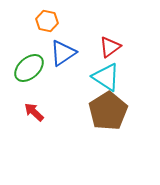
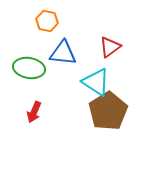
blue triangle: rotated 40 degrees clockwise
green ellipse: rotated 52 degrees clockwise
cyan triangle: moved 10 px left, 5 px down
red arrow: rotated 110 degrees counterclockwise
